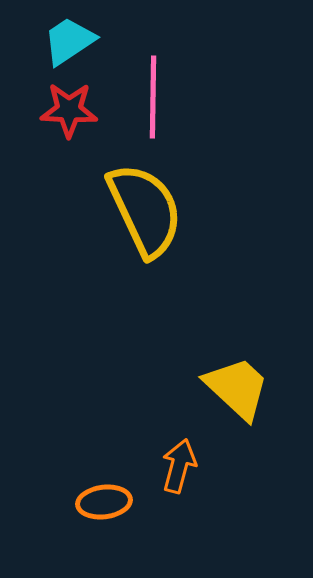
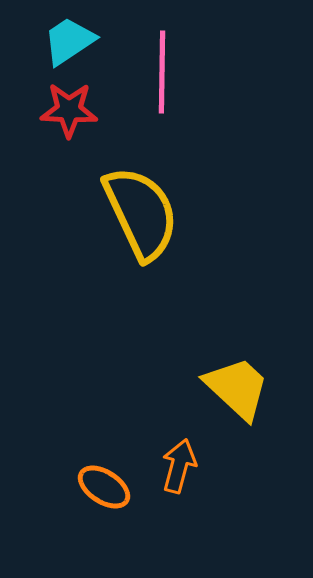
pink line: moved 9 px right, 25 px up
yellow semicircle: moved 4 px left, 3 px down
orange ellipse: moved 15 px up; rotated 40 degrees clockwise
